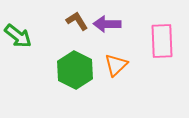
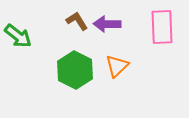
pink rectangle: moved 14 px up
orange triangle: moved 1 px right, 1 px down
